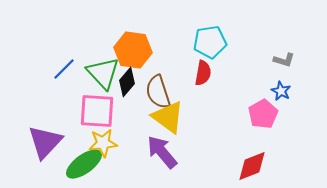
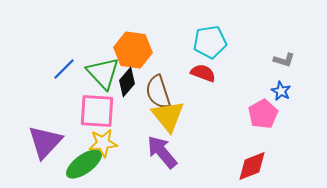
red semicircle: rotated 80 degrees counterclockwise
yellow triangle: moved 1 px up; rotated 15 degrees clockwise
